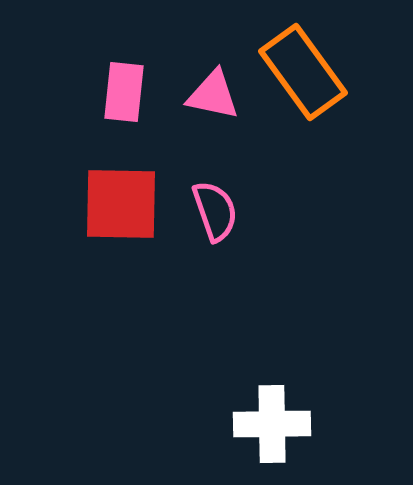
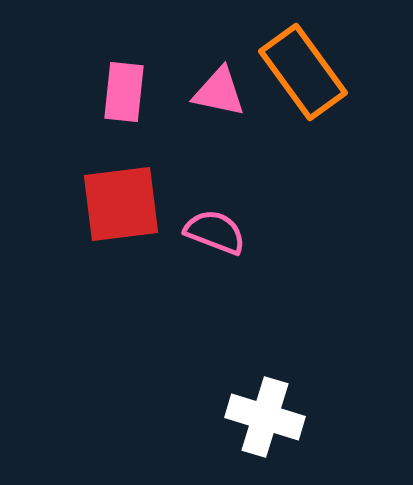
pink triangle: moved 6 px right, 3 px up
red square: rotated 8 degrees counterclockwise
pink semicircle: moved 21 px down; rotated 50 degrees counterclockwise
white cross: moved 7 px left, 7 px up; rotated 18 degrees clockwise
